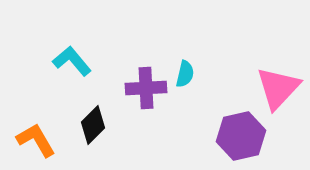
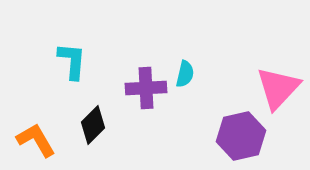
cyan L-shape: rotated 45 degrees clockwise
